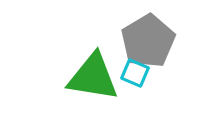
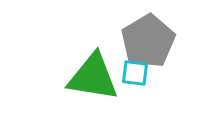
cyan square: rotated 16 degrees counterclockwise
